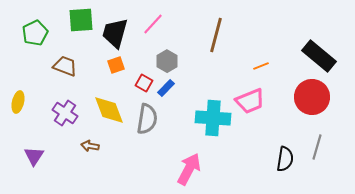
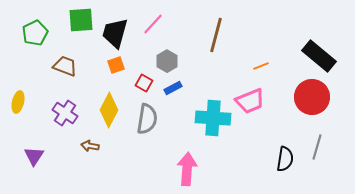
blue rectangle: moved 7 px right; rotated 18 degrees clockwise
yellow diamond: rotated 48 degrees clockwise
pink arrow: moved 2 px left; rotated 24 degrees counterclockwise
